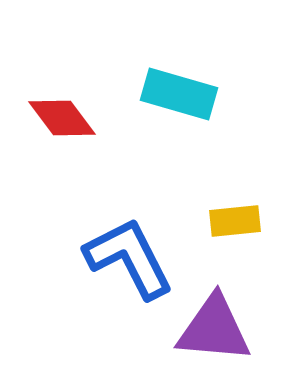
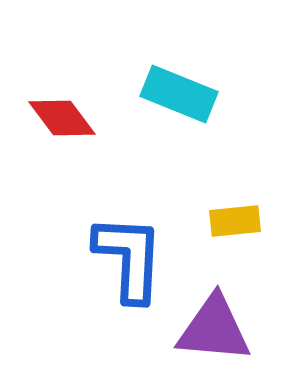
cyan rectangle: rotated 6 degrees clockwise
blue L-shape: rotated 30 degrees clockwise
